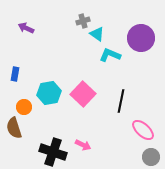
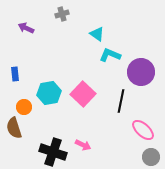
gray cross: moved 21 px left, 7 px up
purple circle: moved 34 px down
blue rectangle: rotated 16 degrees counterclockwise
